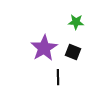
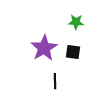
black square: rotated 14 degrees counterclockwise
black line: moved 3 px left, 4 px down
